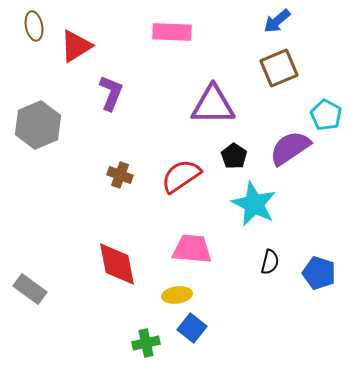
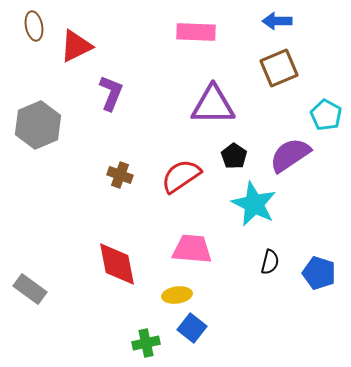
blue arrow: rotated 40 degrees clockwise
pink rectangle: moved 24 px right
red triangle: rotated 6 degrees clockwise
purple semicircle: moved 7 px down
